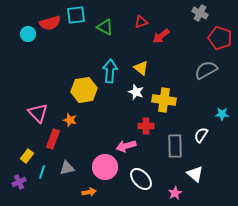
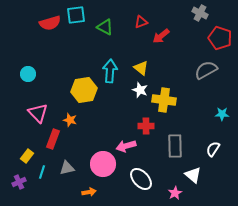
cyan circle: moved 40 px down
white star: moved 4 px right, 2 px up
white semicircle: moved 12 px right, 14 px down
pink circle: moved 2 px left, 3 px up
white triangle: moved 2 px left, 1 px down
